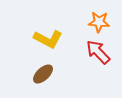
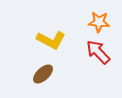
yellow L-shape: moved 3 px right, 1 px down
